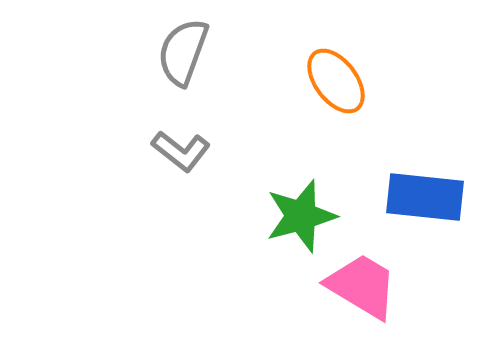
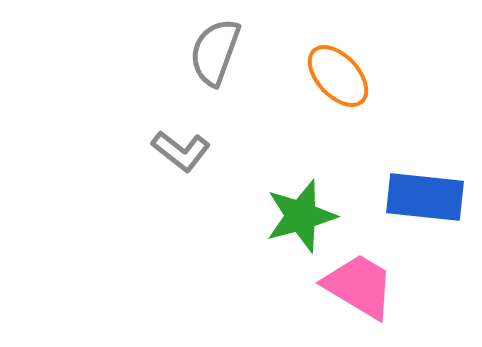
gray semicircle: moved 32 px right
orange ellipse: moved 2 px right, 5 px up; rotated 6 degrees counterclockwise
pink trapezoid: moved 3 px left
